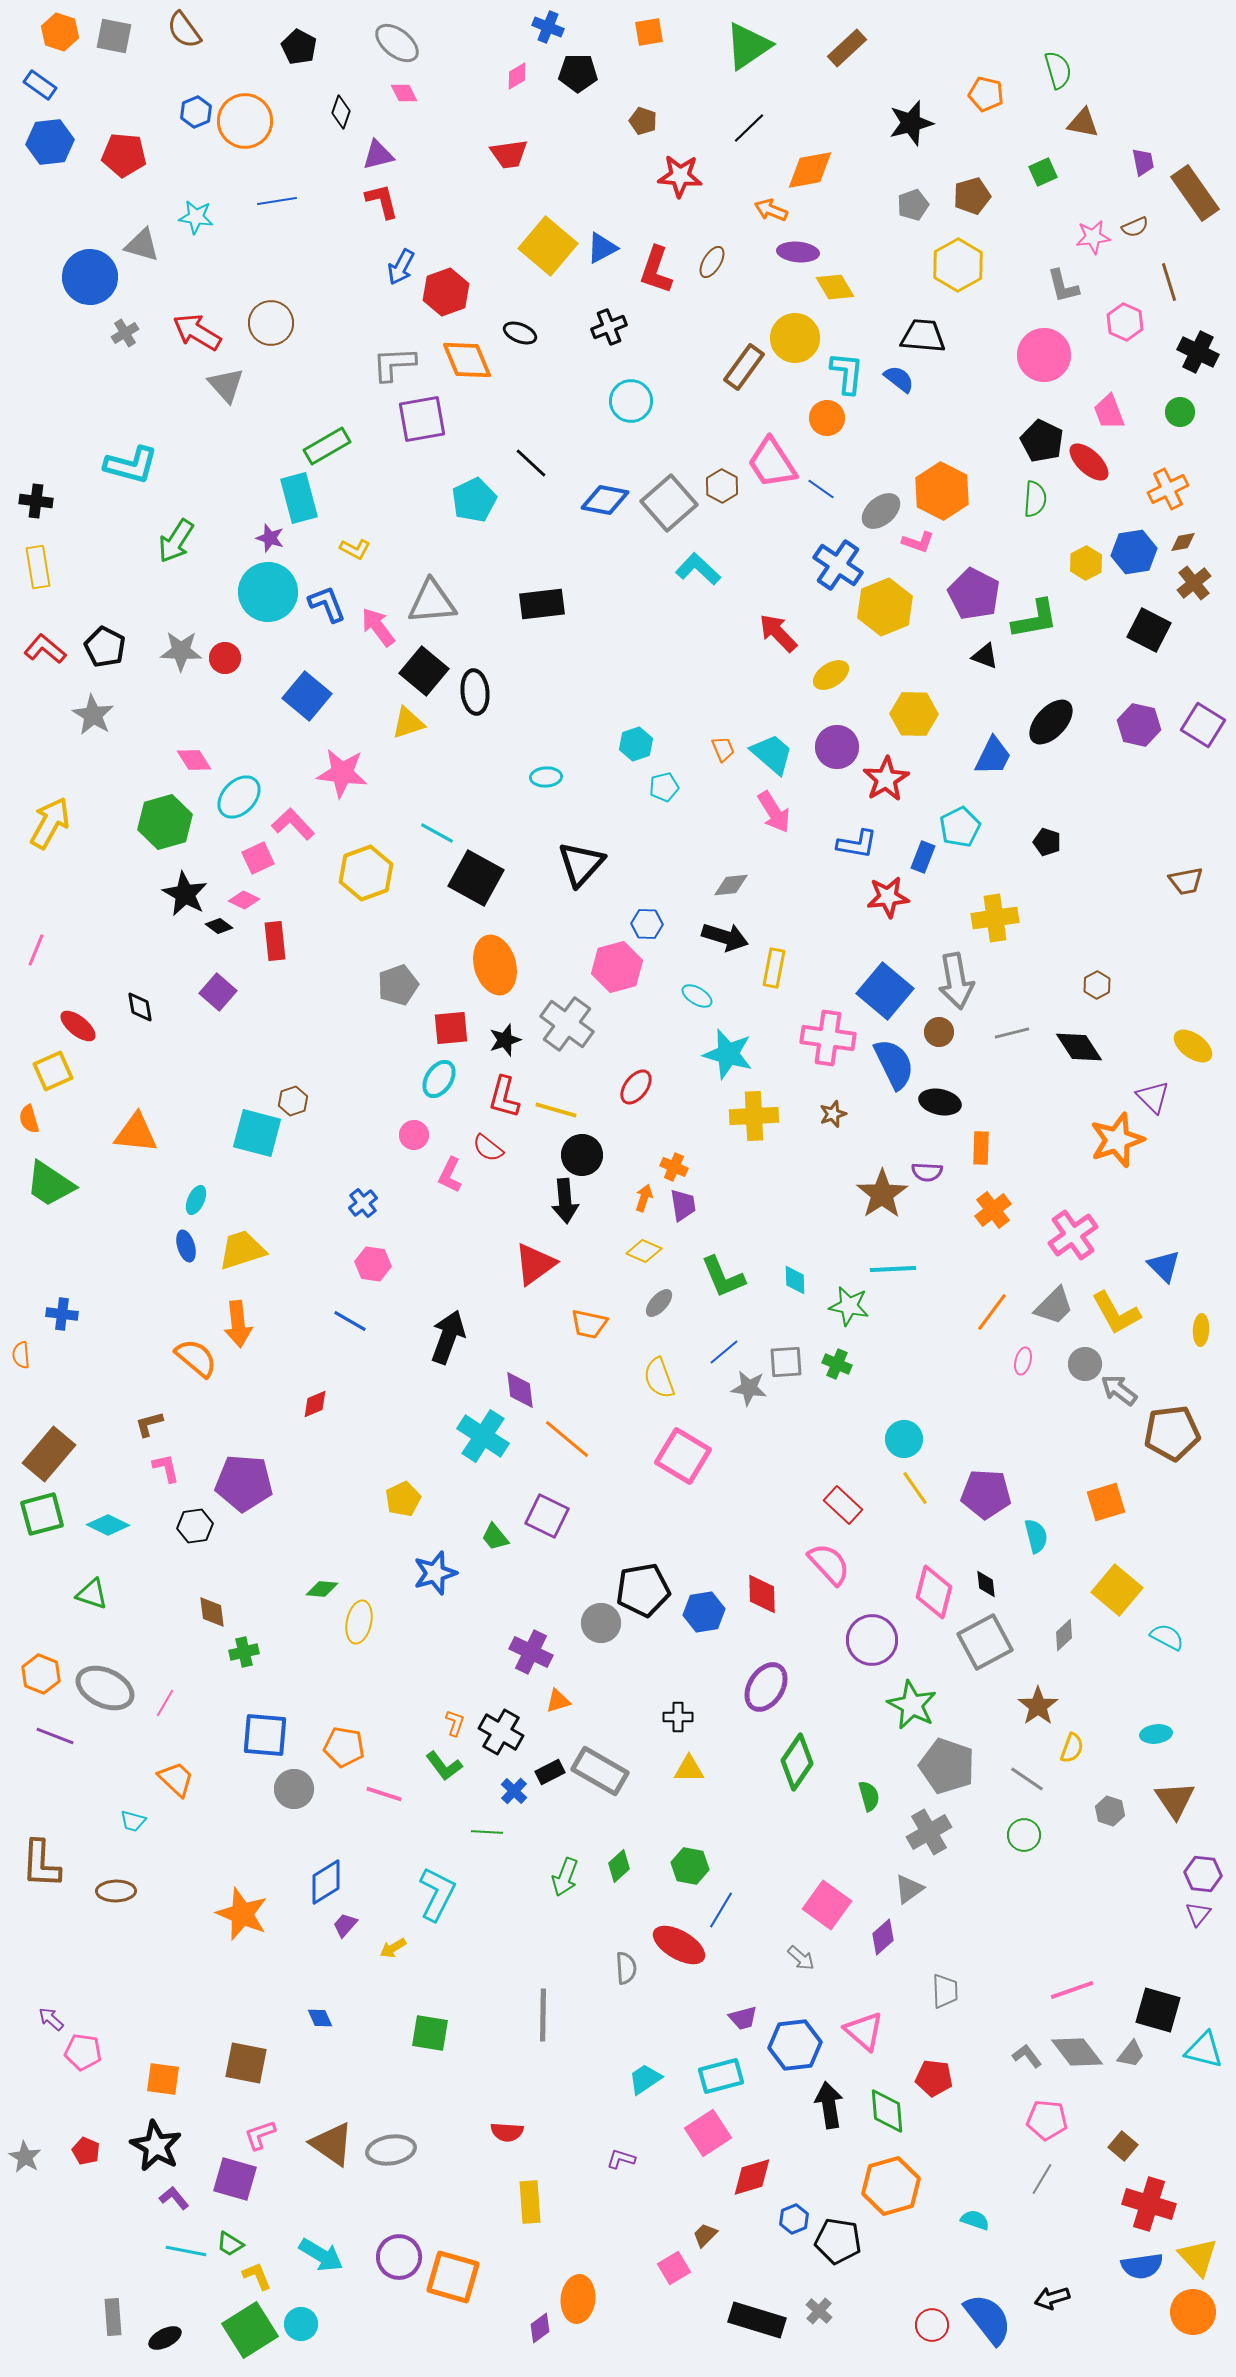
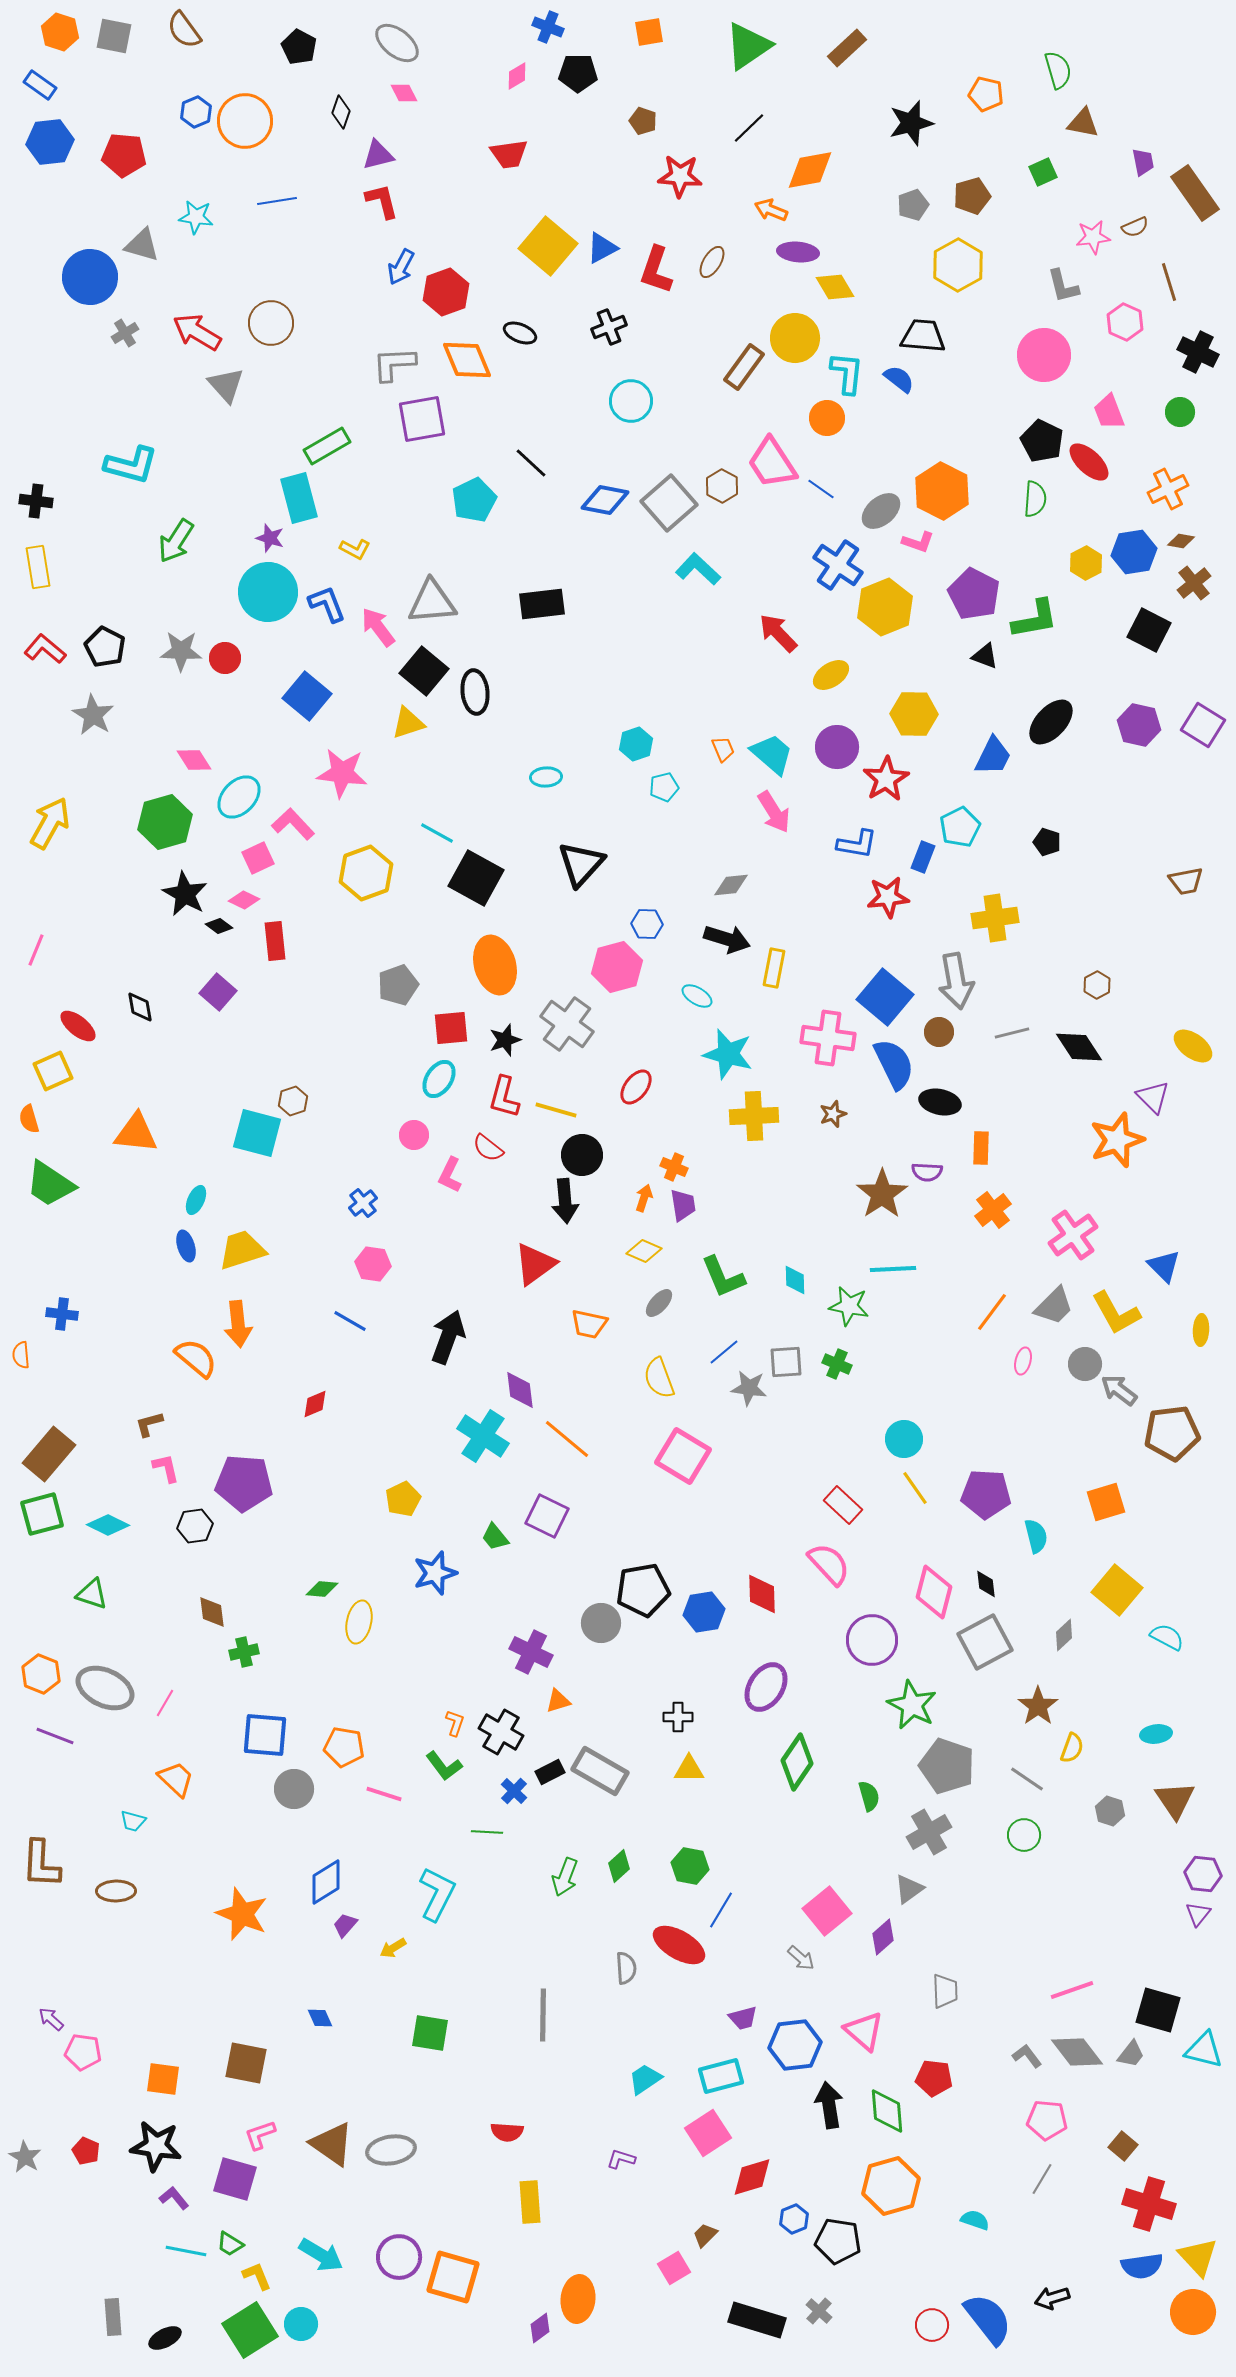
brown diamond at (1183, 542): moved 2 px left, 1 px up; rotated 20 degrees clockwise
black arrow at (725, 937): moved 2 px right, 2 px down
blue square at (885, 991): moved 6 px down
pink square at (827, 1905): moved 6 px down; rotated 15 degrees clockwise
black star at (156, 2146): rotated 21 degrees counterclockwise
